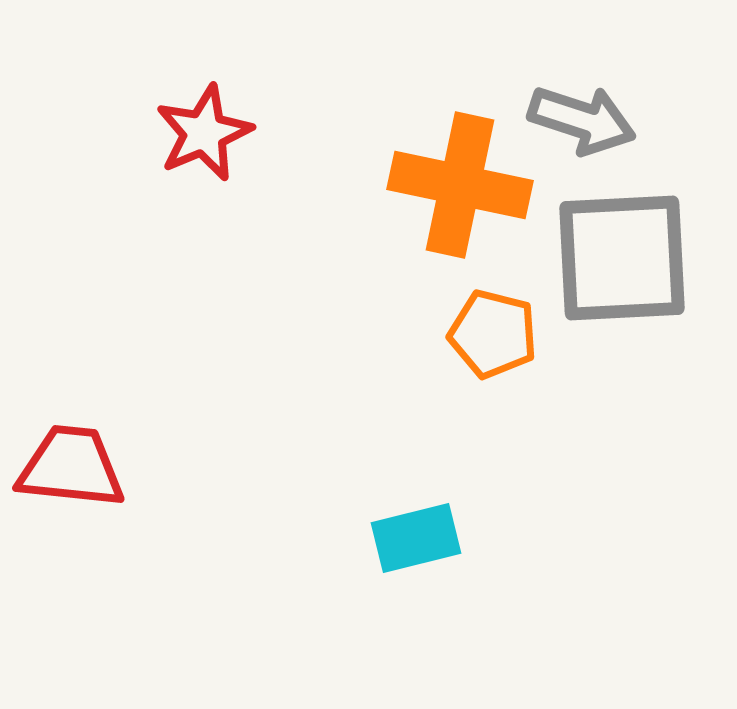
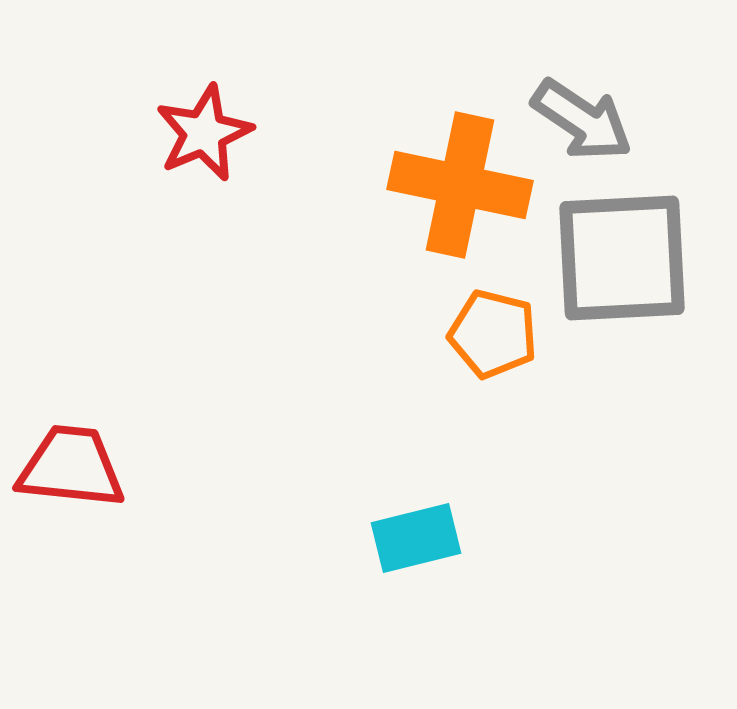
gray arrow: rotated 16 degrees clockwise
